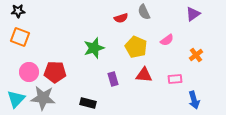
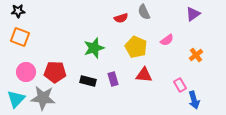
pink circle: moved 3 px left
pink rectangle: moved 5 px right, 6 px down; rotated 64 degrees clockwise
black rectangle: moved 22 px up
